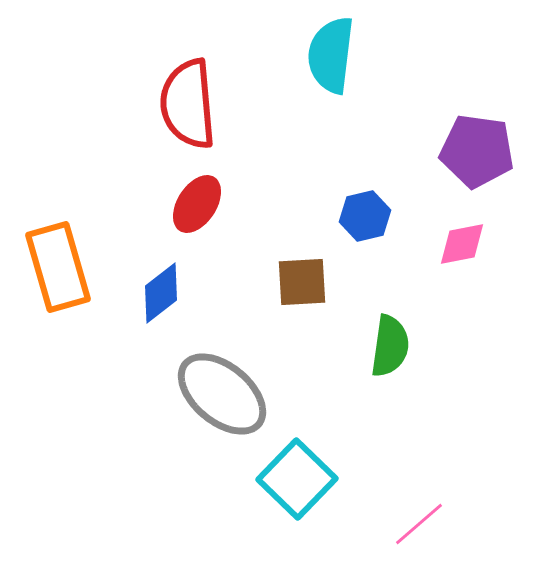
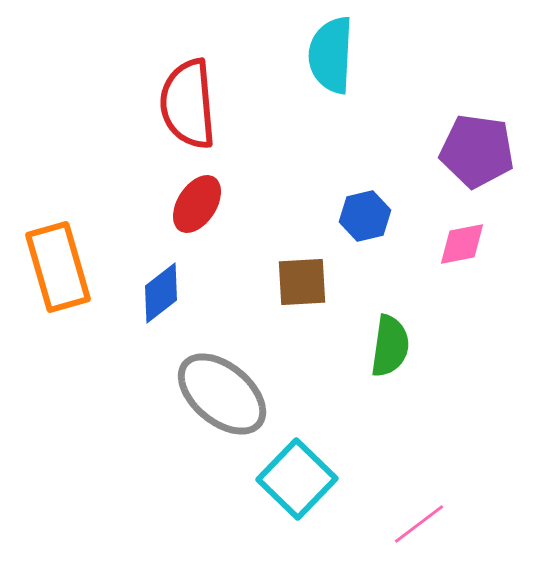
cyan semicircle: rotated 4 degrees counterclockwise
pink line: rotated 4 degrees clockwise
